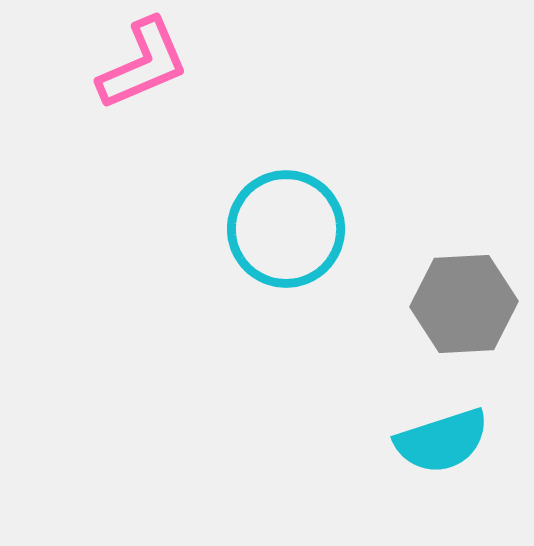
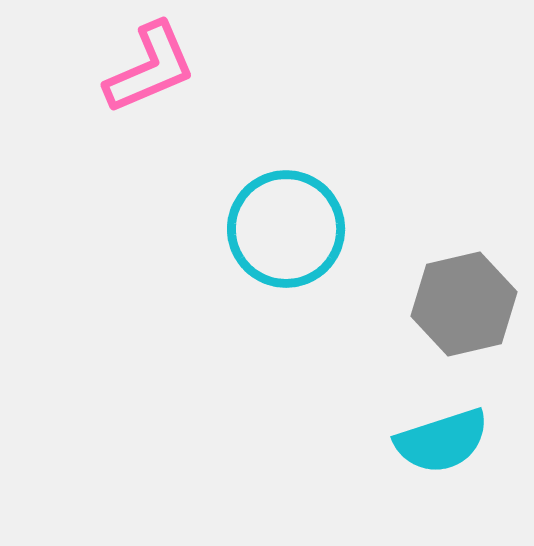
pink L-shape: moved 7 px right, 4 px down
gray hexagon: rotated 10 degrees counterclockwise
